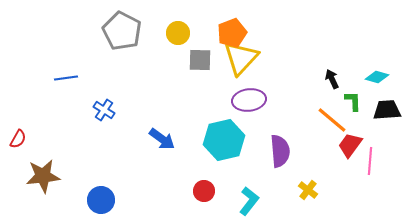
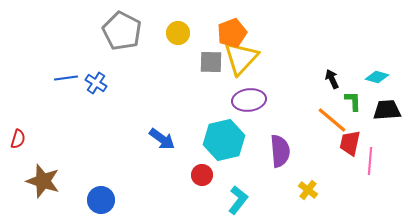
gray square: moved 11 px right, 2 px down
blue cross: moved 8 px left, 27 px up
red semicircle: rotated 12 degrees counterclockwise
red trapezoid: moved 2 px up; rotated 24 degrees counterclockwise
brown star: moved 5 px down; rotated 24 degrees clockwise
red circle: moved 2 px left, 16 px up
cyan L-shape: moved 11 px left, 1 px up
